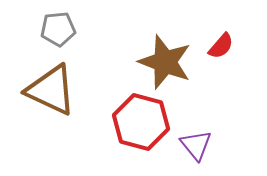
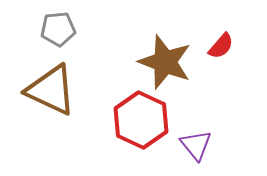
red hexagon: moved 2 px up; rotated 10 degrees clockwise
